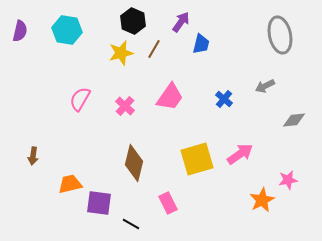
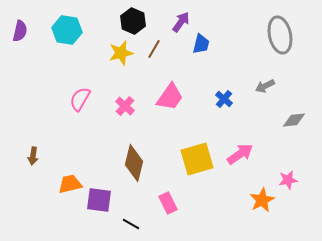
purple square: moved 3 px up
